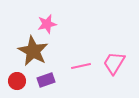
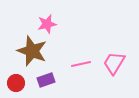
brown star: moved 1 px left; rotated 8 degrees counterclockwise
pink line: moved 2 px up
red circle: moved 1 px left, 2 px down
